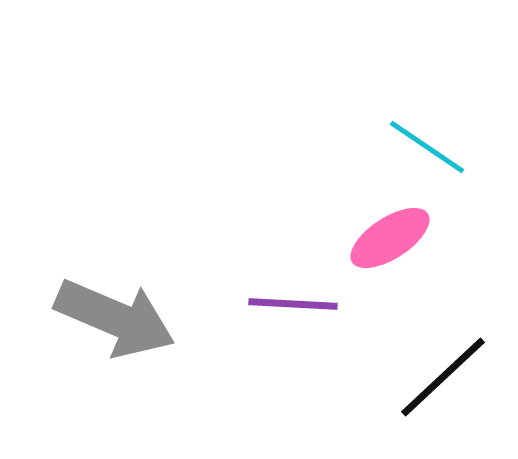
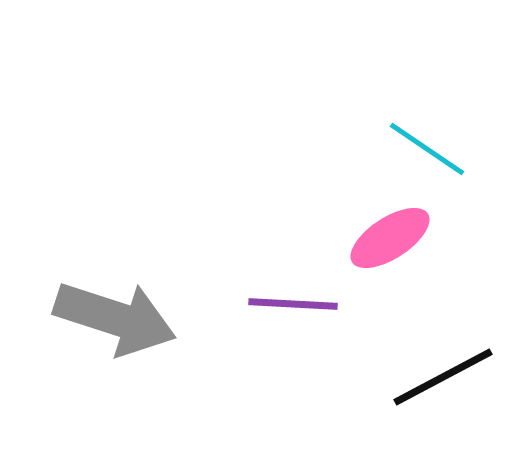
cyan line: moved 2 px down
gray arrow: rotated 5 degrees counterclockwise
black line: rotated 15 degrees clockwise
